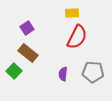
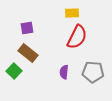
purple square: rotated 24 degrees clockwise
purple semicircle: moved 1 px right, 2 px up
